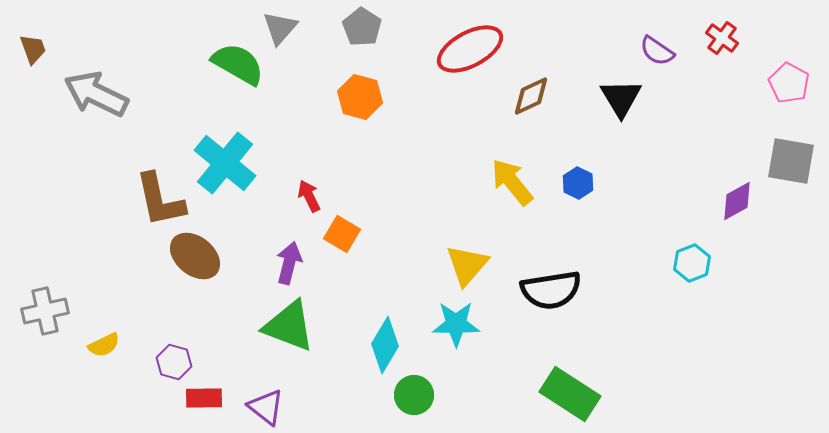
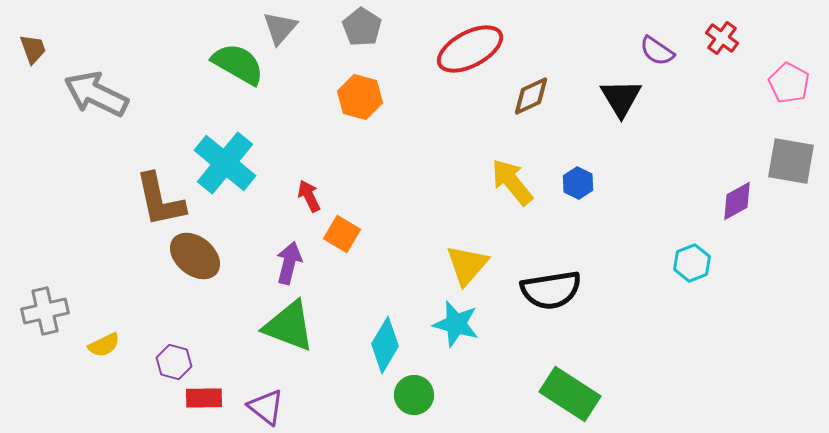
cyan star: rotated 15 degrees clockwise
